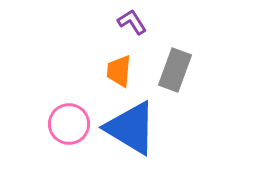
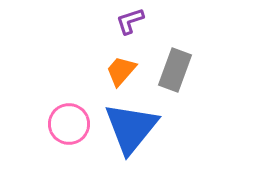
purple L-shape: moved 2 px left, 1 px up; rotated 76 degrees counterclockwise
orange trapezoid: moved 2 px right; rotated 36 degrees clockwise
blue triangle: rotated 38 degrees clockwise
